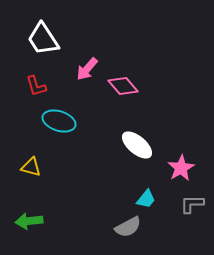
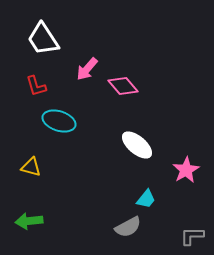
pink star: moved 5 px right, 2 px down
gray L-shape: moved 32 px down
